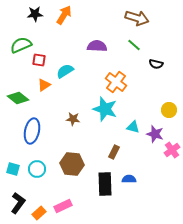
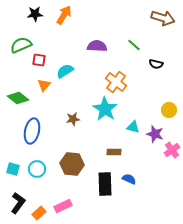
brown arrow: moved 26 px right
orange triangle: rotated 16 degrees counterclockwise
cyan star: rotated 15 degrees clockwise
brown star: rotated 16 degrees counterclockwise
brown rectangle: rotated 64 degrees clockwise
blue semicircle: rotated 24 degrees clockwise
